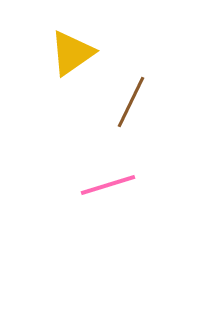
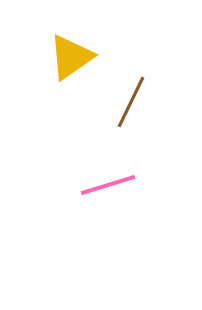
yellow triangle: moved 1 px left, 4 px down
